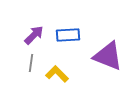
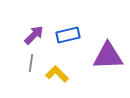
blue rectangle: rotated 10 degrees counterclockwise
purple triangle: rotated 24 degrees counterclockwise
